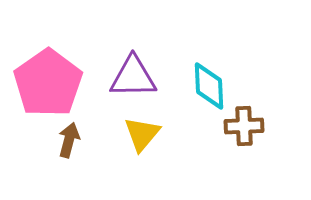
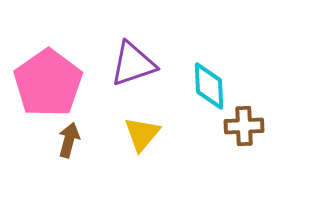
purple triangle: moved 13 px up; rotated 18 degrees counterclockwise
